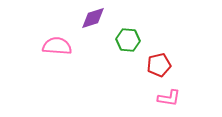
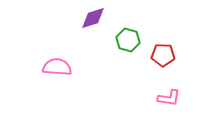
green hexagon: rotated 10 degrees clockwise
pink semicircle: moved 21 px down
red pentagon: moved 4 px right, 10 px up; rotated 15 degrees clockwise
